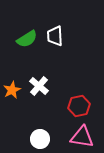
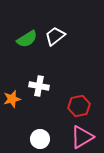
white trapezoid: rotated 55 degrees clockwise
white cross: rotated 30 degrees counterclockwise
orange star: moved 9 px down; rotated 12 degrees clockwise
pink triangle: rotated 40 degrees counterclockwise
